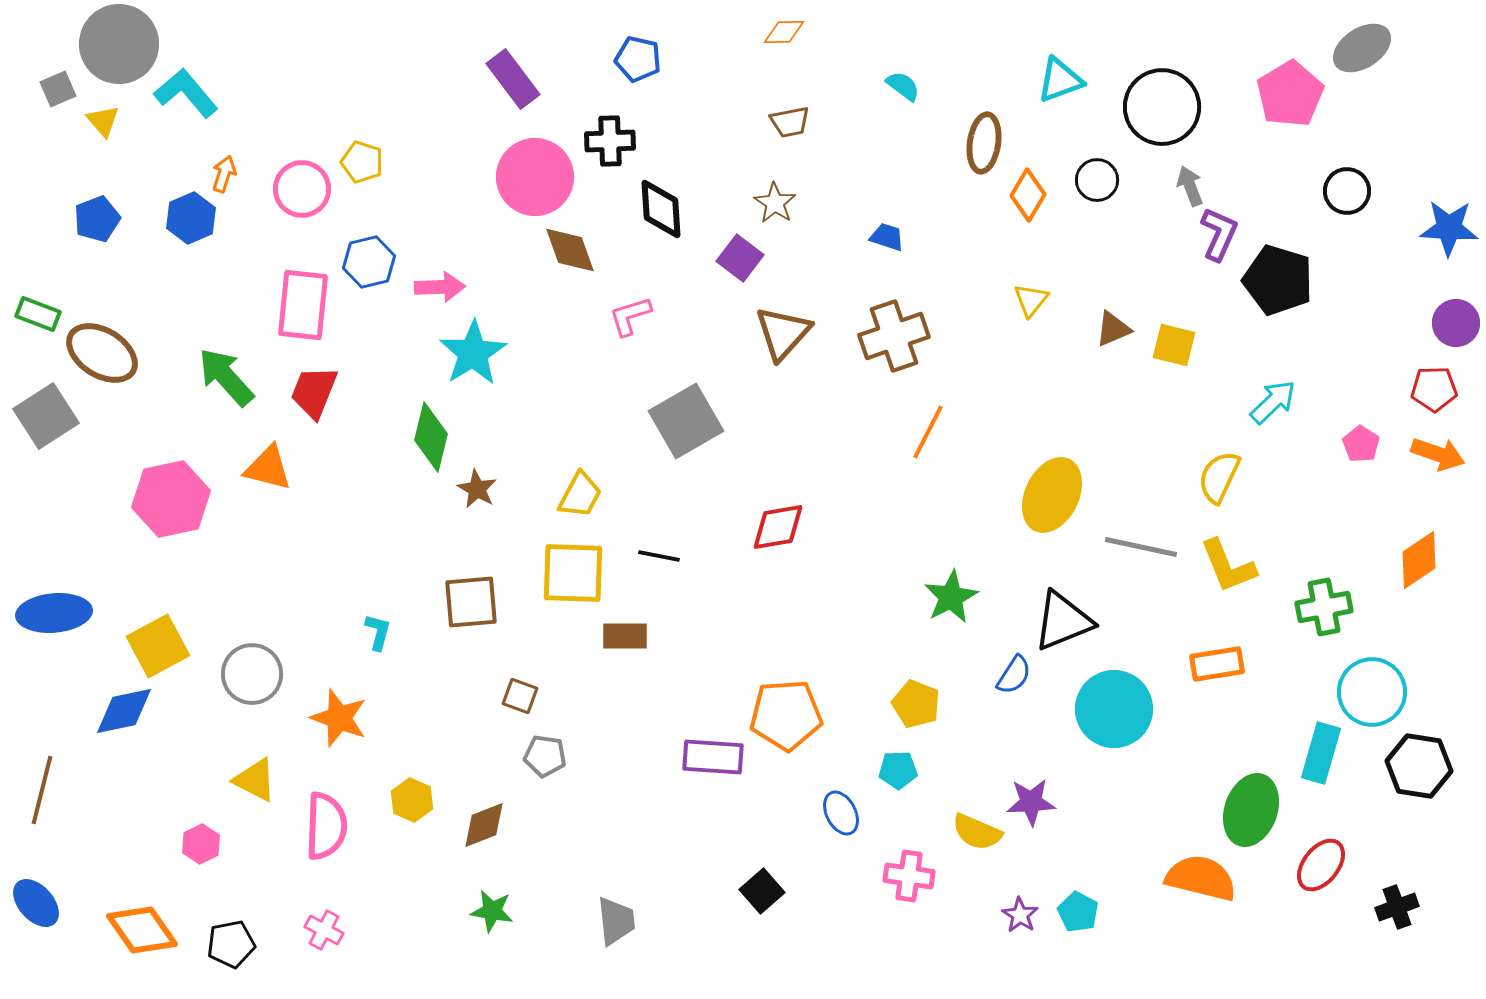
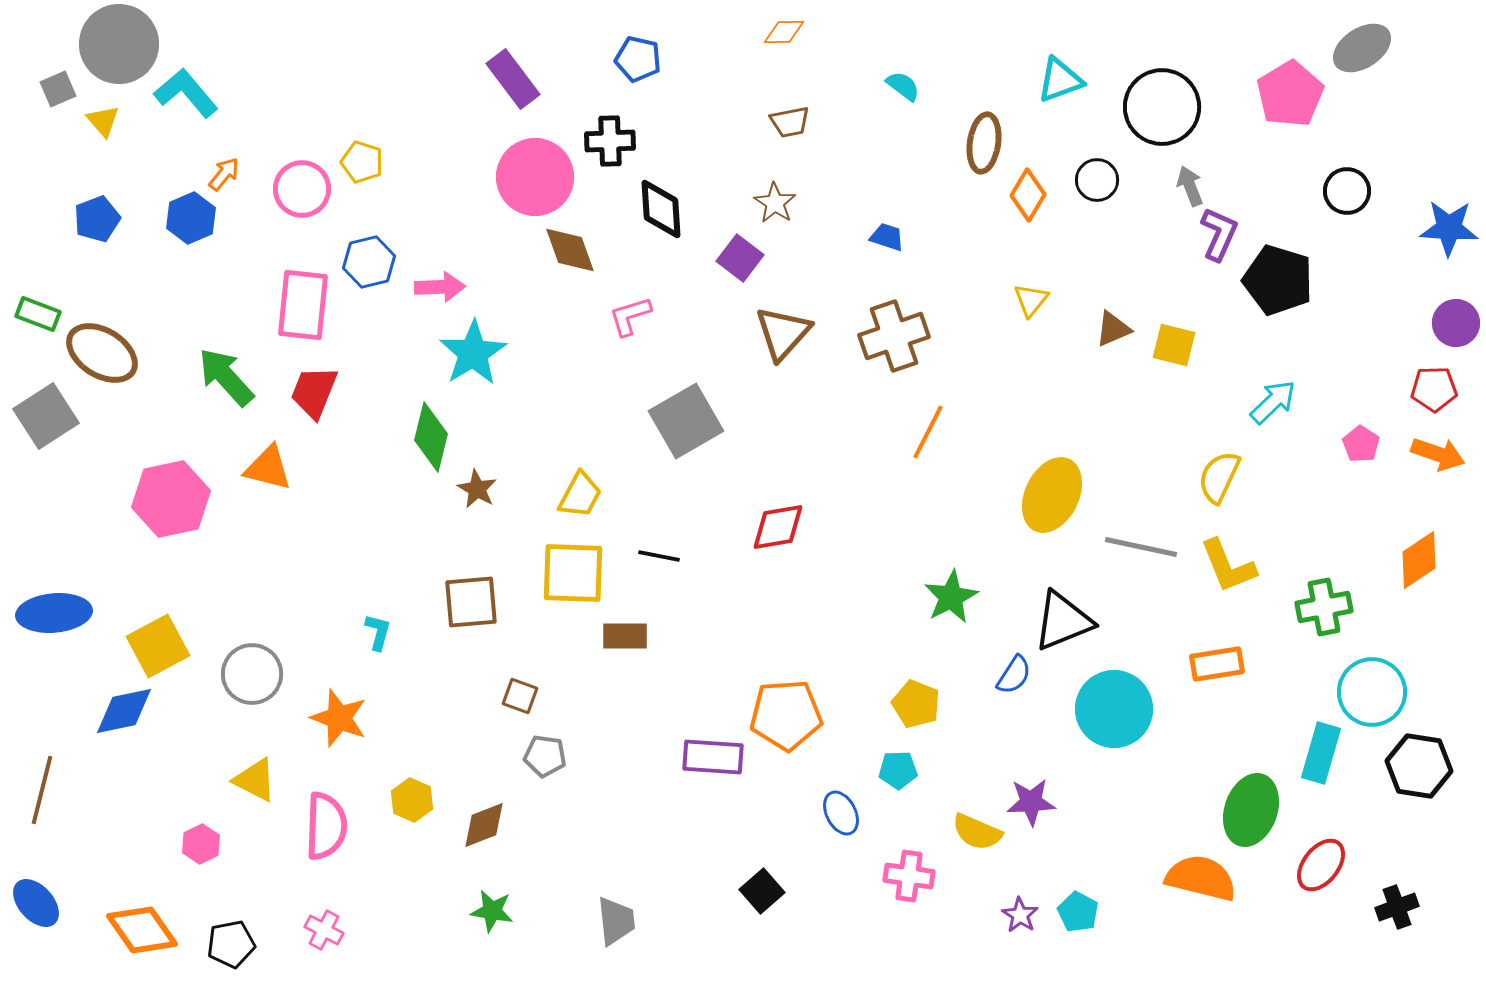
orange arrow at (224, 174): rotated 21 degrees clockwise
